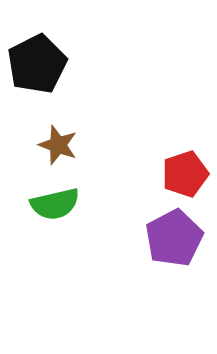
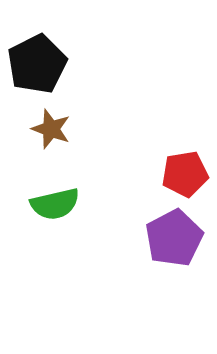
brown star: moved 7 px left, 16 px up
red pentagon: rotated 9 degrees clockwise
